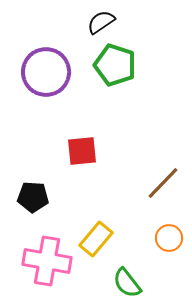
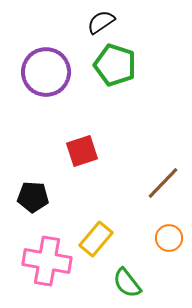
red square: rotated 12 degrees counterclockwise
